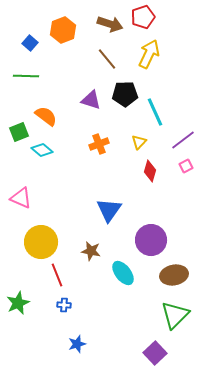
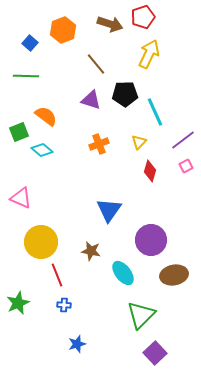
brown line: moved 11 px left, 5 px down
green triangle: moved 34 px left
